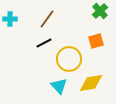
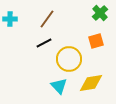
green cross: moved 2 px down
